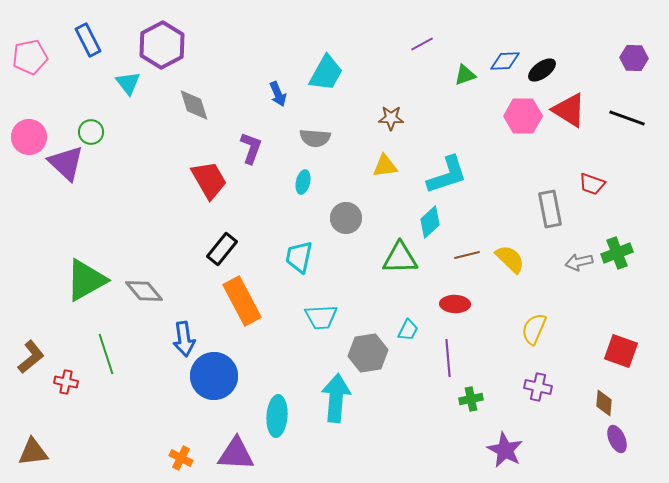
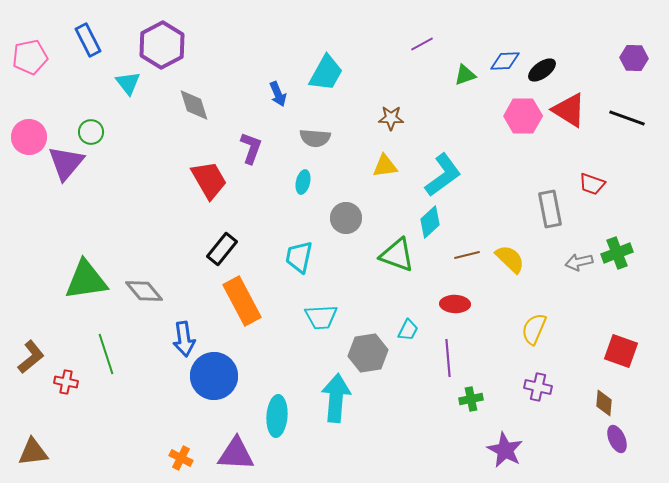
purple triangle at (66, 163): rotated 27 degrees clockwise
cyan L-shape at (447, 175): moved 4 px left; rotated 18 degrees counterclockwise
green triangle at (400, 258): moved 3 px left, 3 px up; rotated 21 degrees clockwise
green triangle at (86, 280): rotated 21 degrees clockwise
